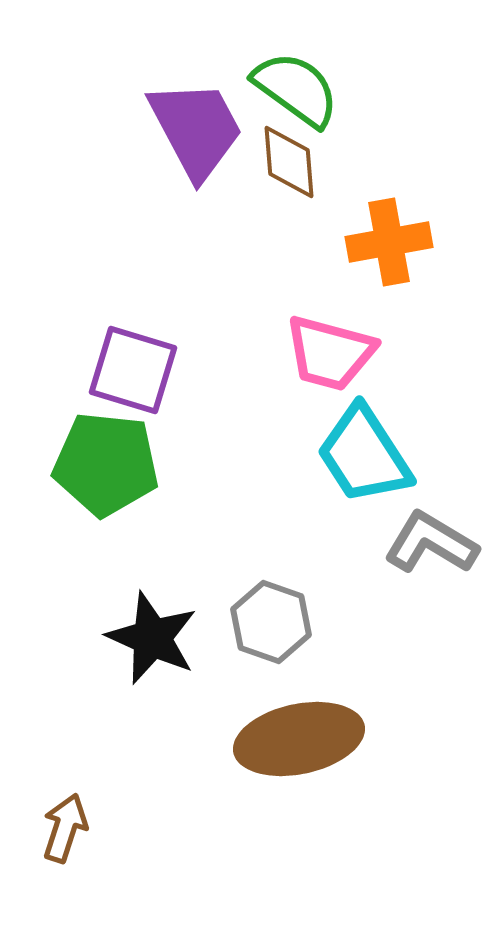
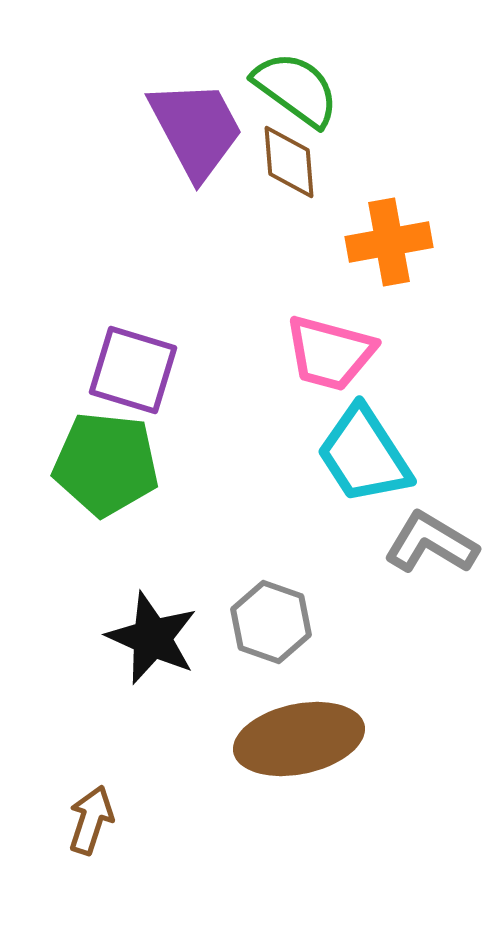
brown arrow: moved 26 px right, 8 px up
